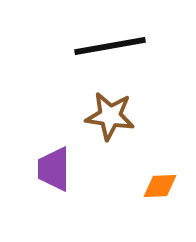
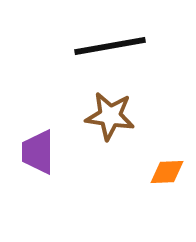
purple trapezoid: moved 16 px left, 17 px up
orange diamond: moved 7 px right, 14 px up
